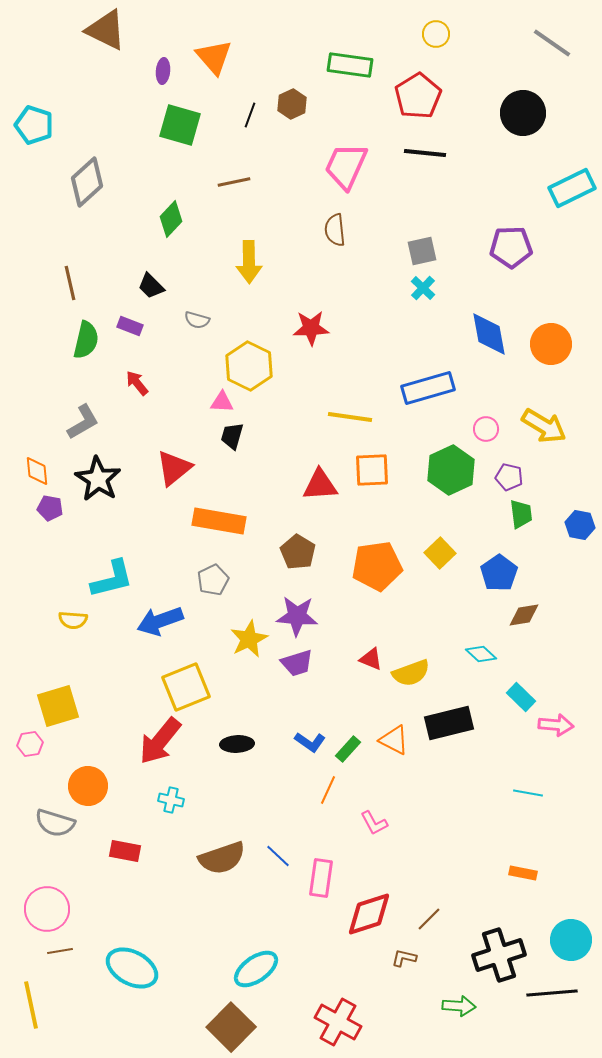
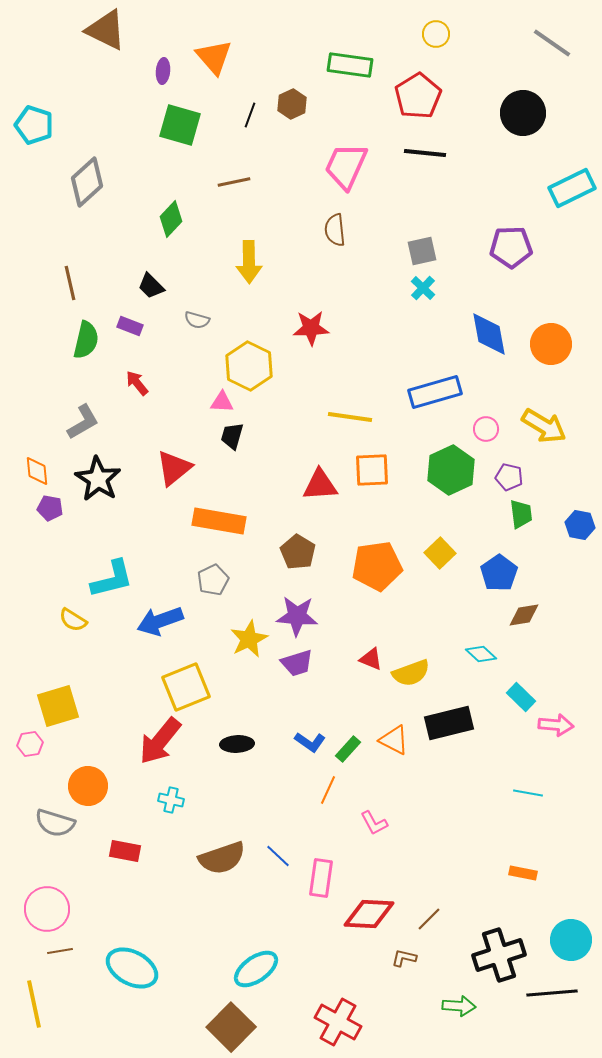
blue rectangle at (428, 388): moved 7 px right, 4 px down
yellow semicircle at (73, 620): rotated 28 degrees clockwise
red diamond at (369, 914): rotated 21 degrees clockwise
yellow line at (31, 1005): moved 3 px right, 1 px up
